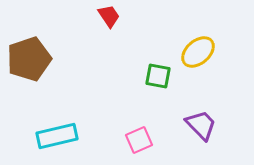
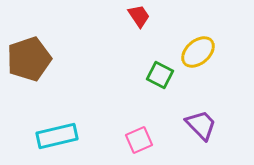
red trapezoid: moved 30 px right
green square: moved 2 px right, 1 px up; rotated 16 degrees clockwise
